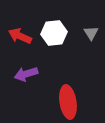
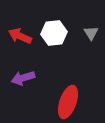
purple arrow: moved 3 px left, 4 px down
red ellipse: rotated 28 degrees clockwise
